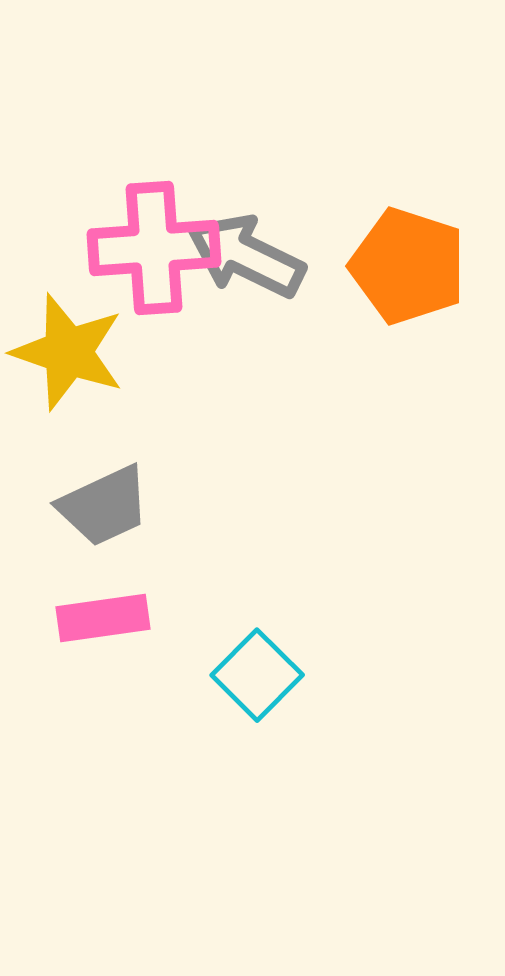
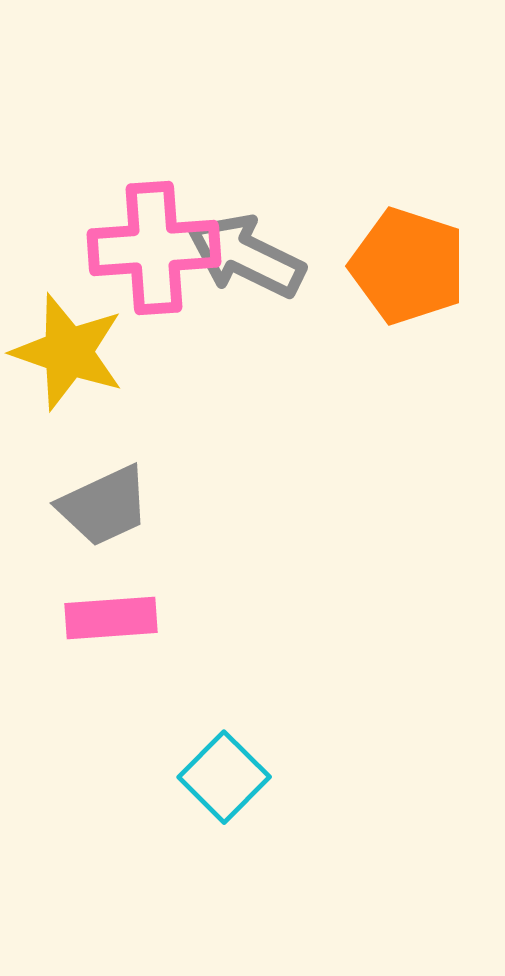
pink rectangle: moved 8 px right; rotated 4 degrees clockwise
cyan square: moved 33 px left, 102 px down
